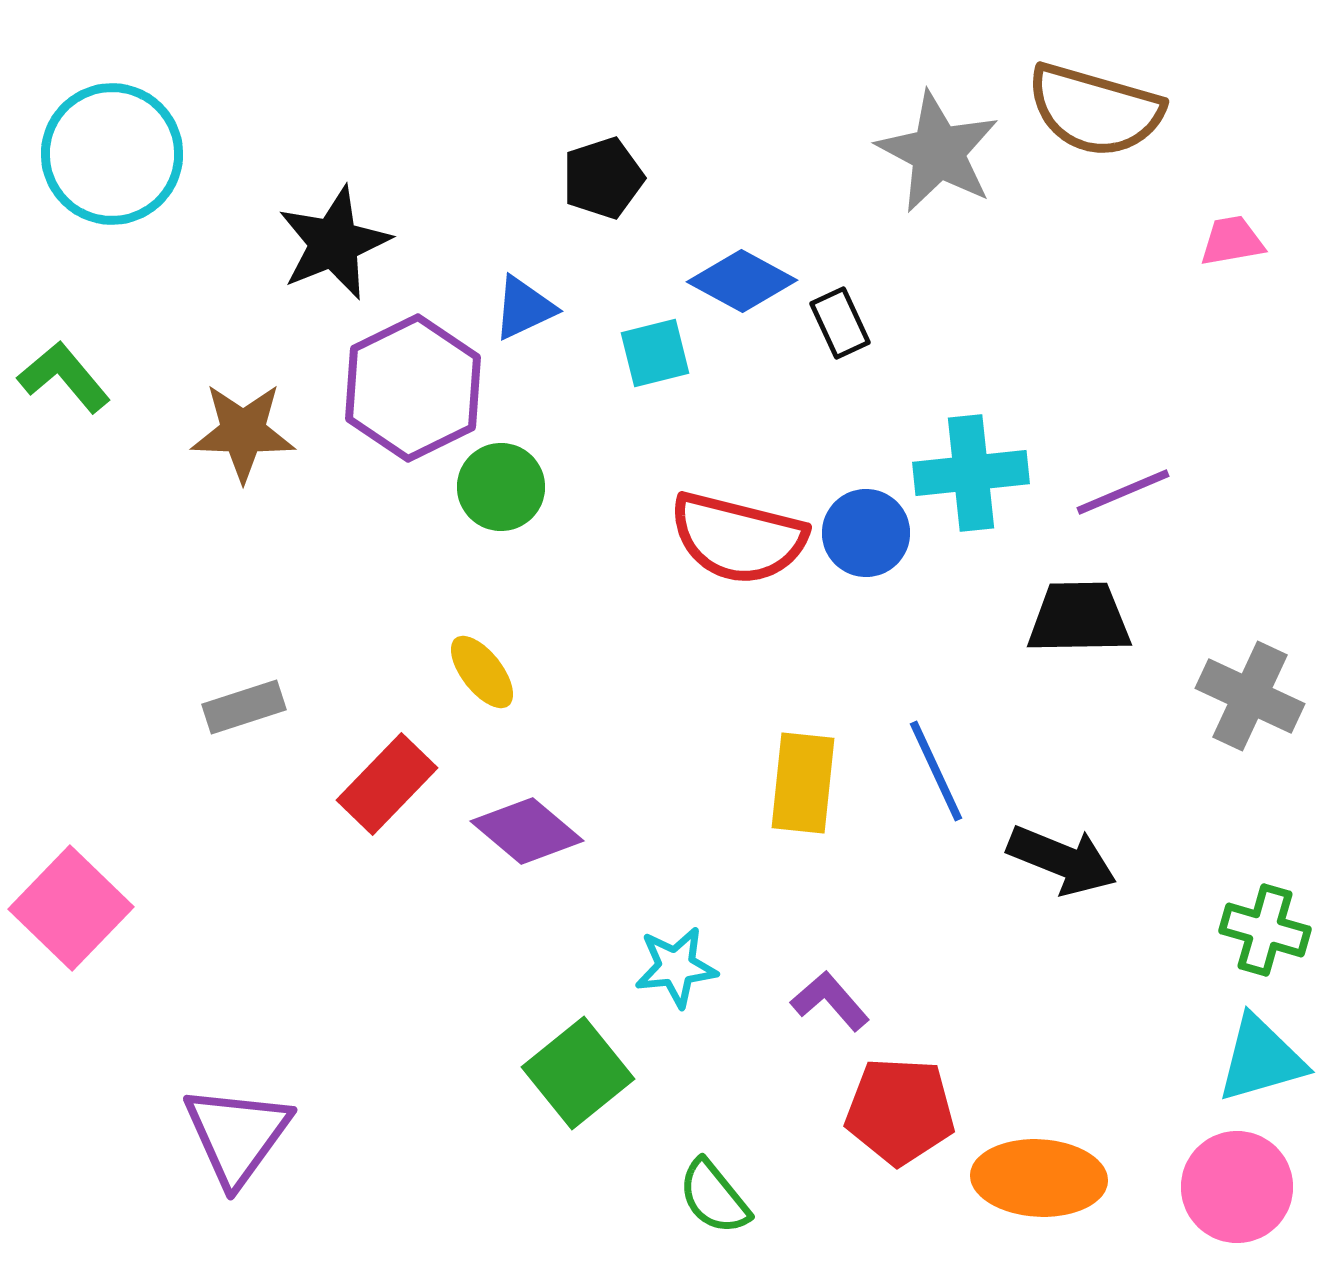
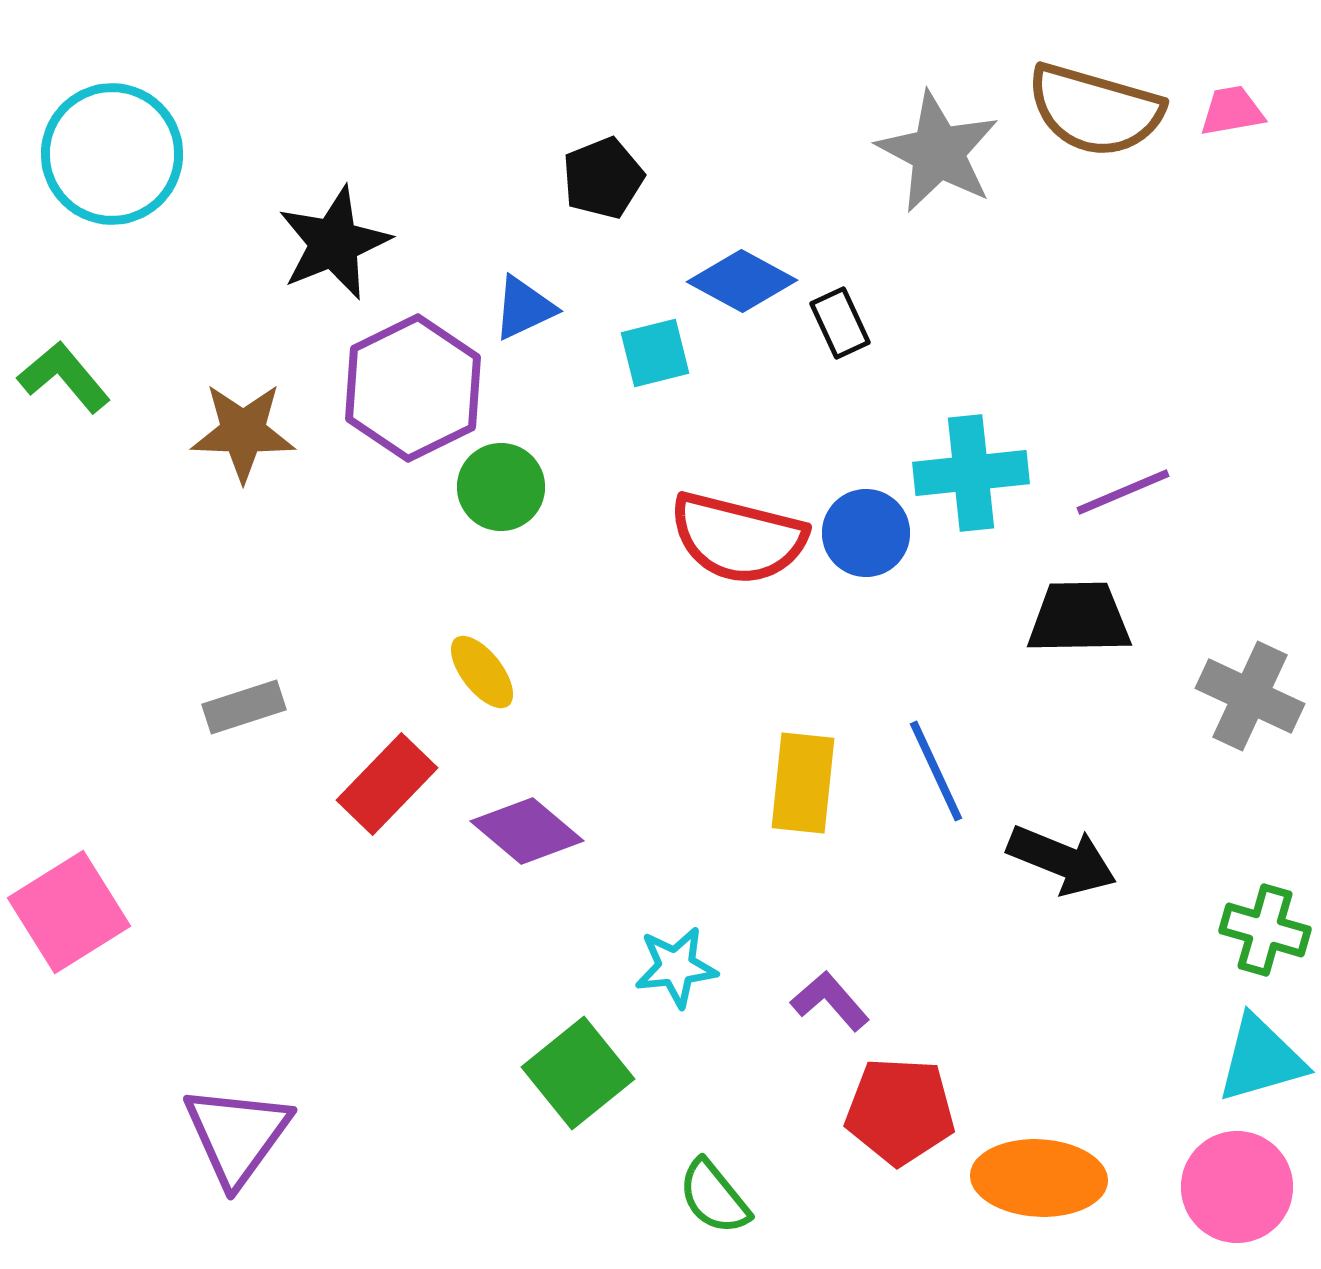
black pentagon: rotated 4 degrees counterclockwise
pink trapezoid: moved 130 px up
pink square: moved 2 px left, 4 px down; rotated 14 degrees clockwise
